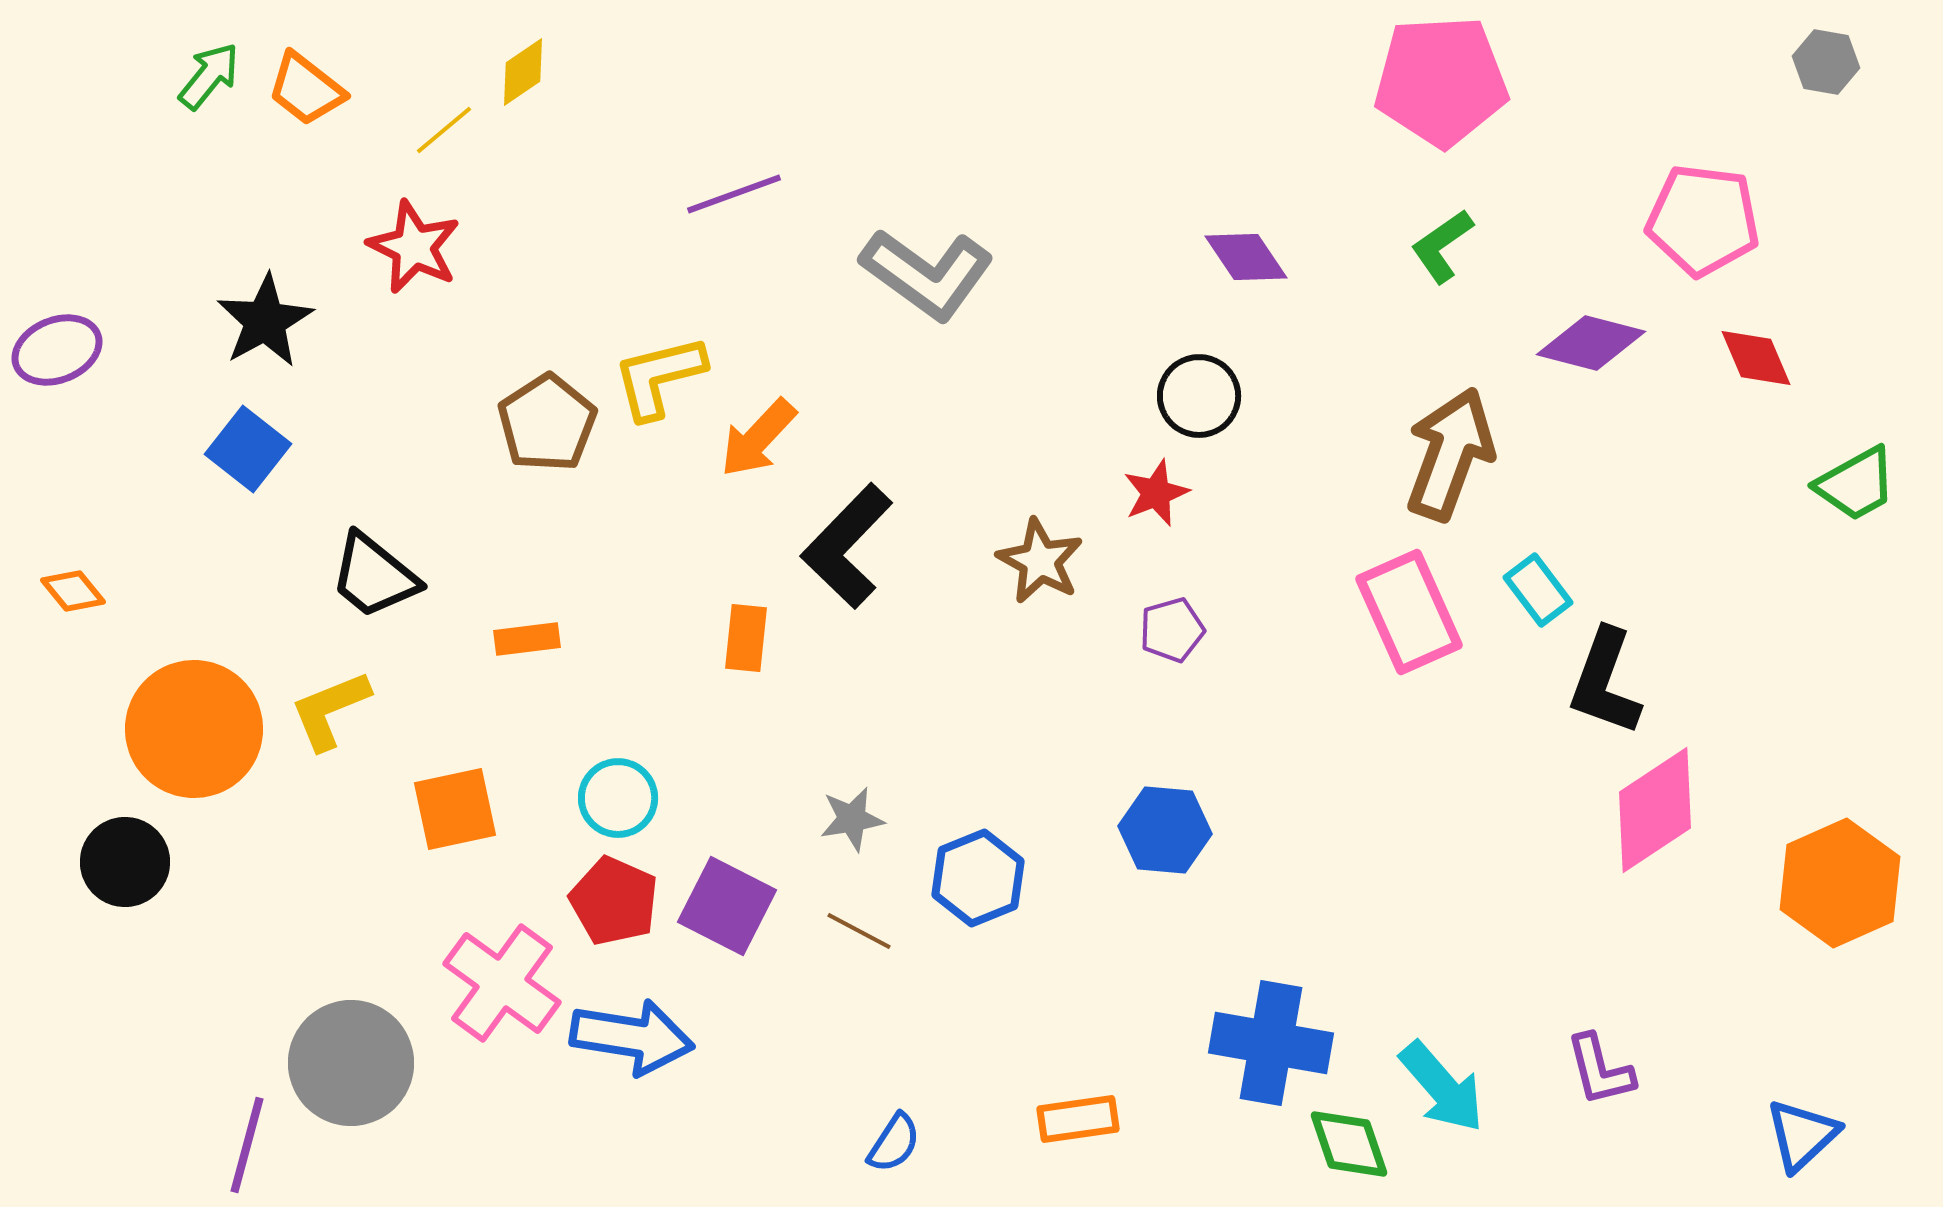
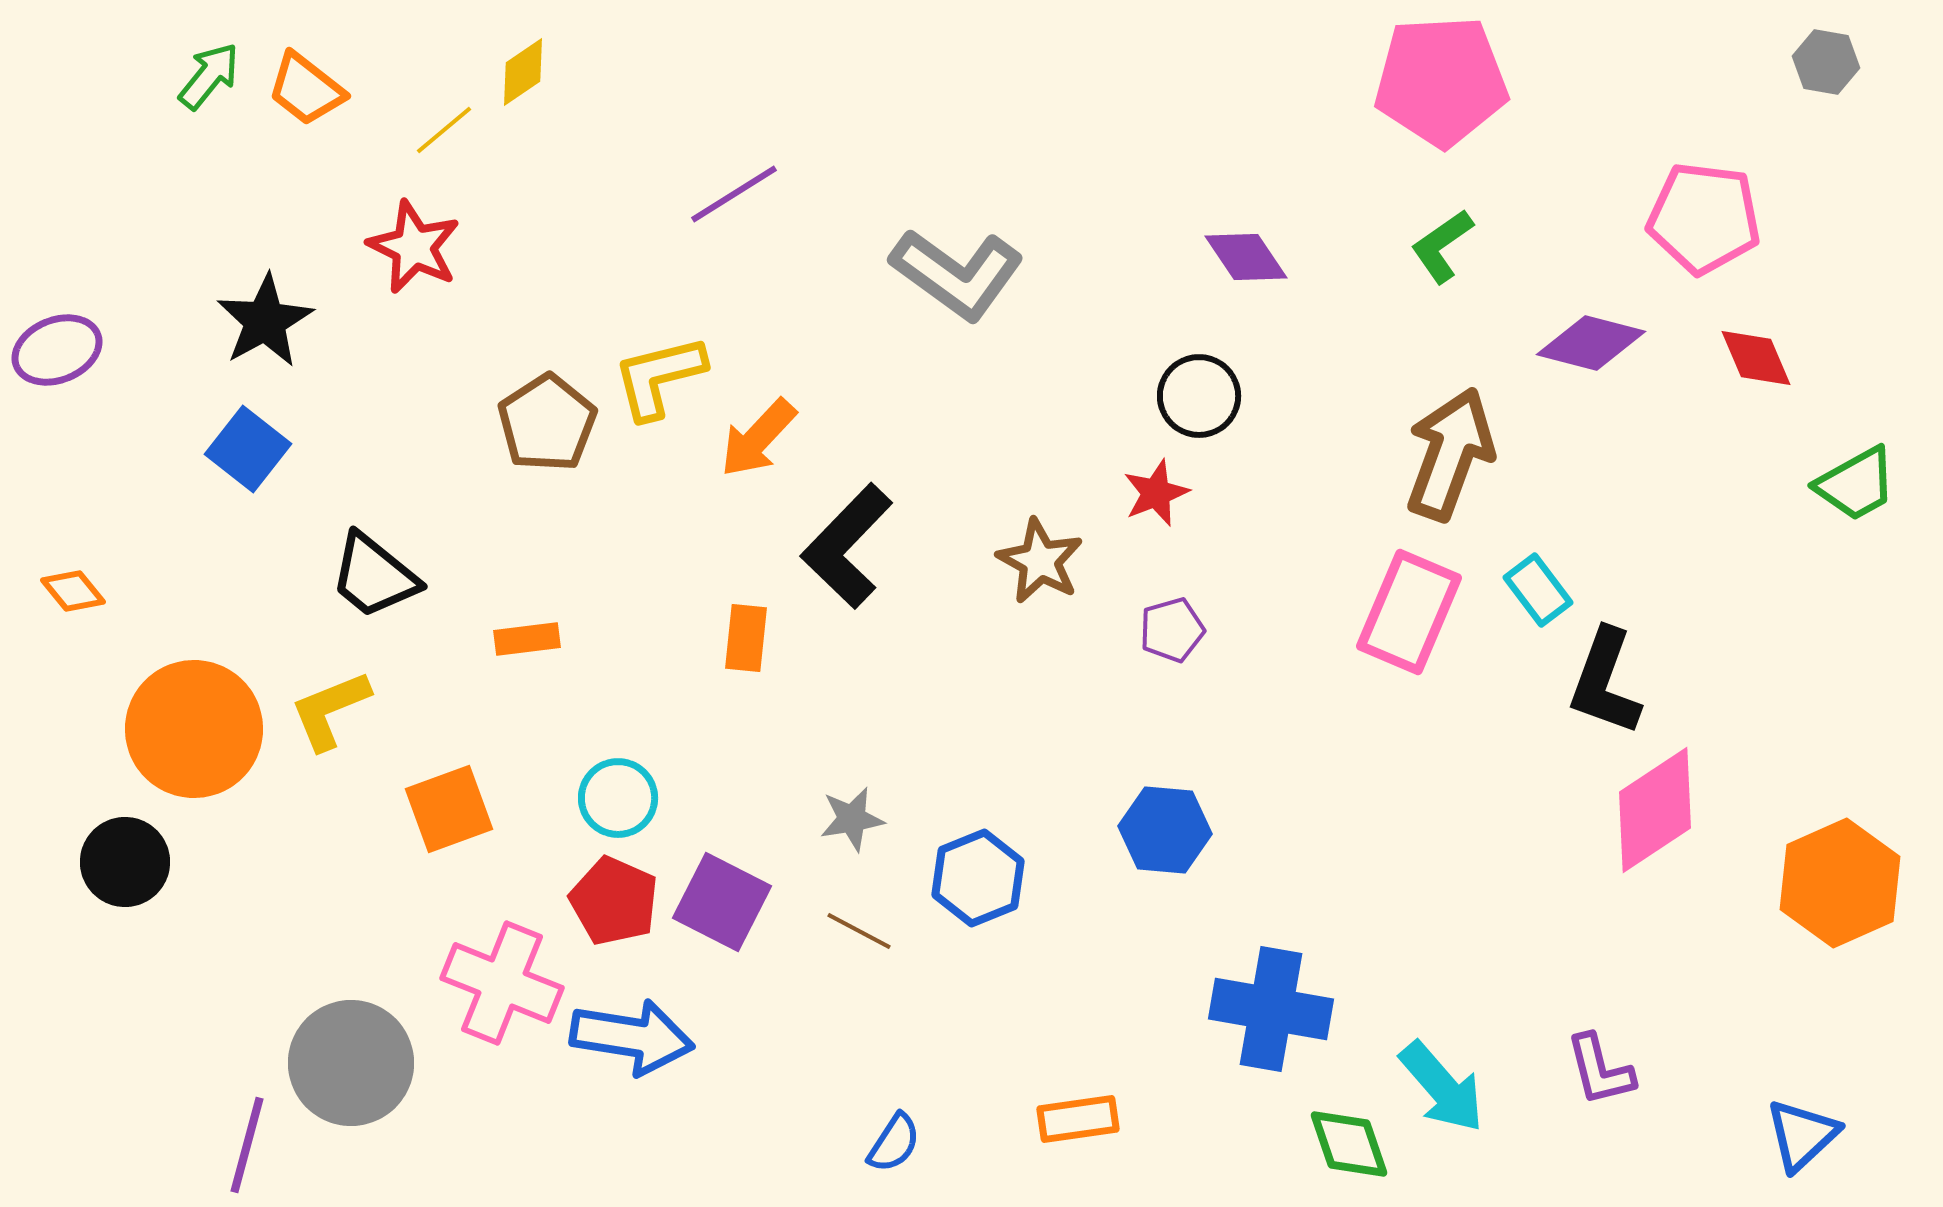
purple line at (734, 194): rotated 12 degrees counterclockwise
pink pentagon at (1703, 220): moved 1 px right, 2 px up
gray L-shape at (927, 274): moved 30 px right
pink rectangle at (1409, 612): rotated 47 degrees clockwise
orange square at (455, 809): moved 6 px left; rotated 8 degrees counterclockwise
purple square at (727, 906): moved 5 px left, 4 px up
pink cross at (502, 983): rotated 14 degrees counterclockwise
blue cross at (1271, 1043): moved 34 px up
